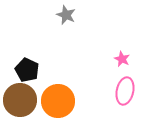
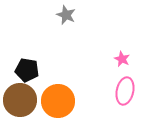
black pentagon: rotated 15 degrees counterclockwise
